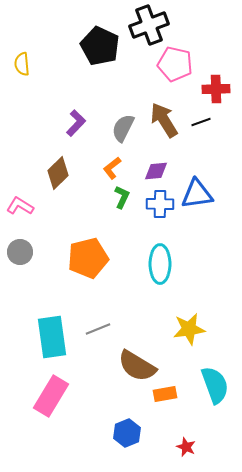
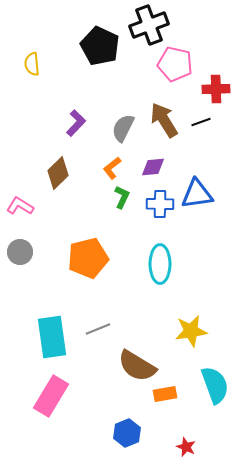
yellow semicircle: moved 10 px right
purple diamond: moved 3 px left, 4 px up
yellow star: moved 2 px right, 2 px down
